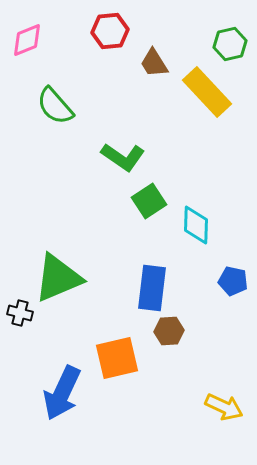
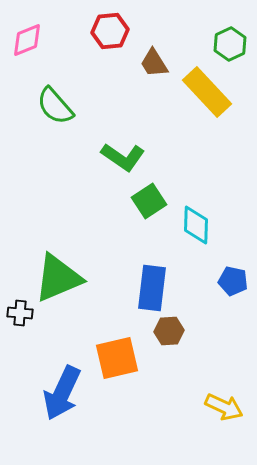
green hexagon: rotated 12 degrees counterclockwise
black cross: rotated 10 degrees counterclockwise
